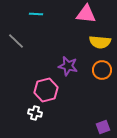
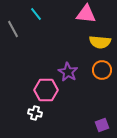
cyan line: rotated 48 degrees clockwise
gray line: moved 3 px left, 12 px up; rotated 18 degrees clockwise
purple star: moved 6 px down; rotated 18 degrees clockwise
pink hexagon: rotated 15 degrees clockwise
purple square: moved 1 px left, 2 px up
